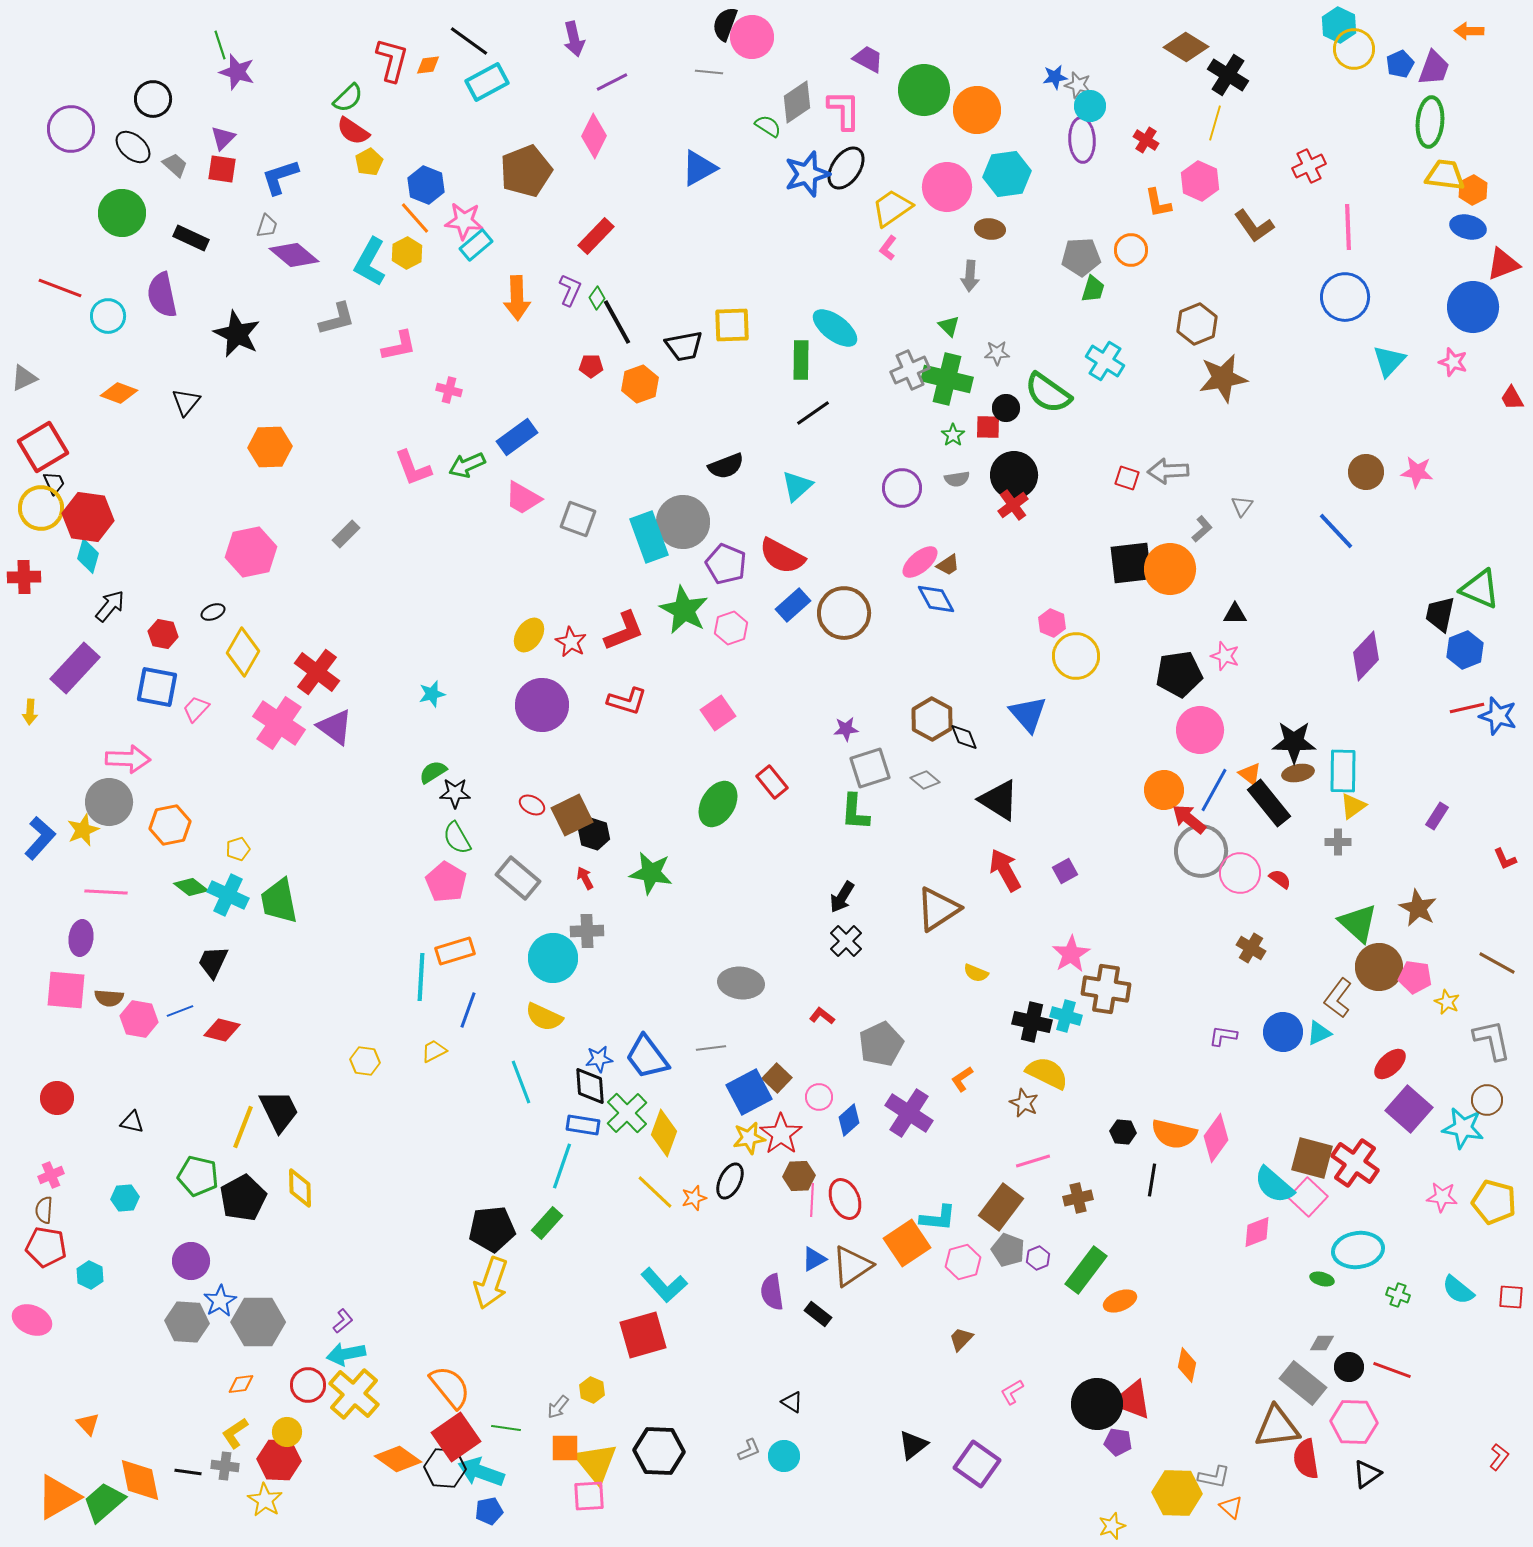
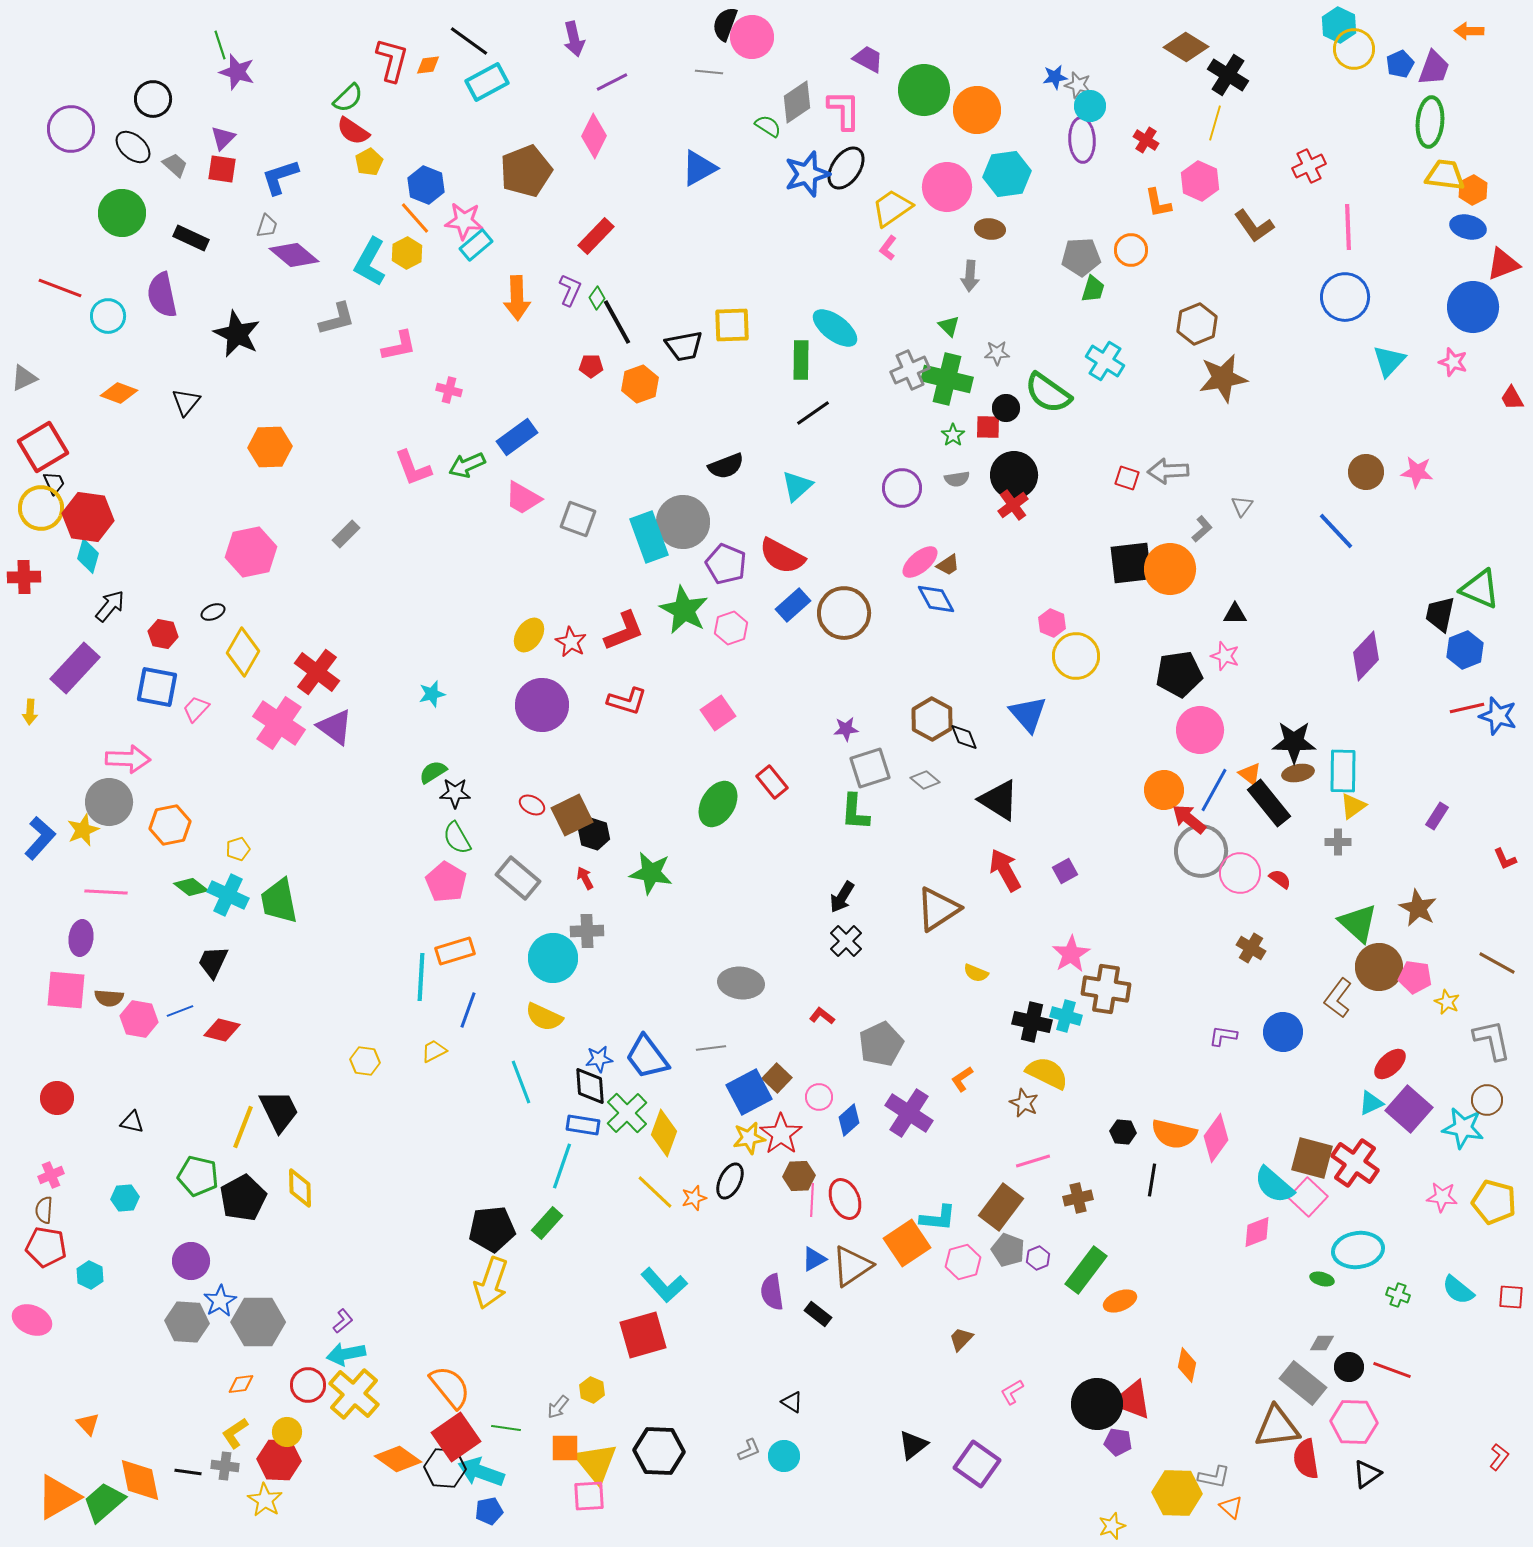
cyan triangle at (1319, 1033): moved 52 px right, 70 px down
